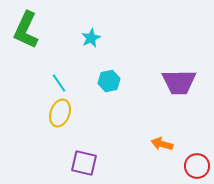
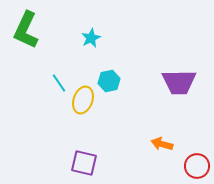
yellow ellipse: moved 23 px right, 13 px up
